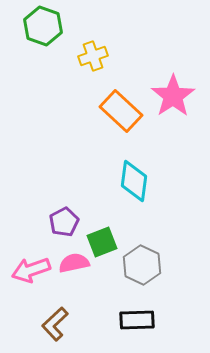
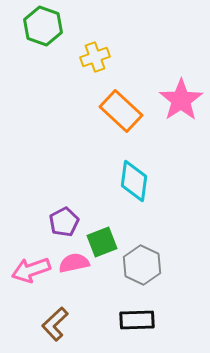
yellow cross: moved 2 px right, 1 px down
pink star: moved 8 px right, 4 px down
